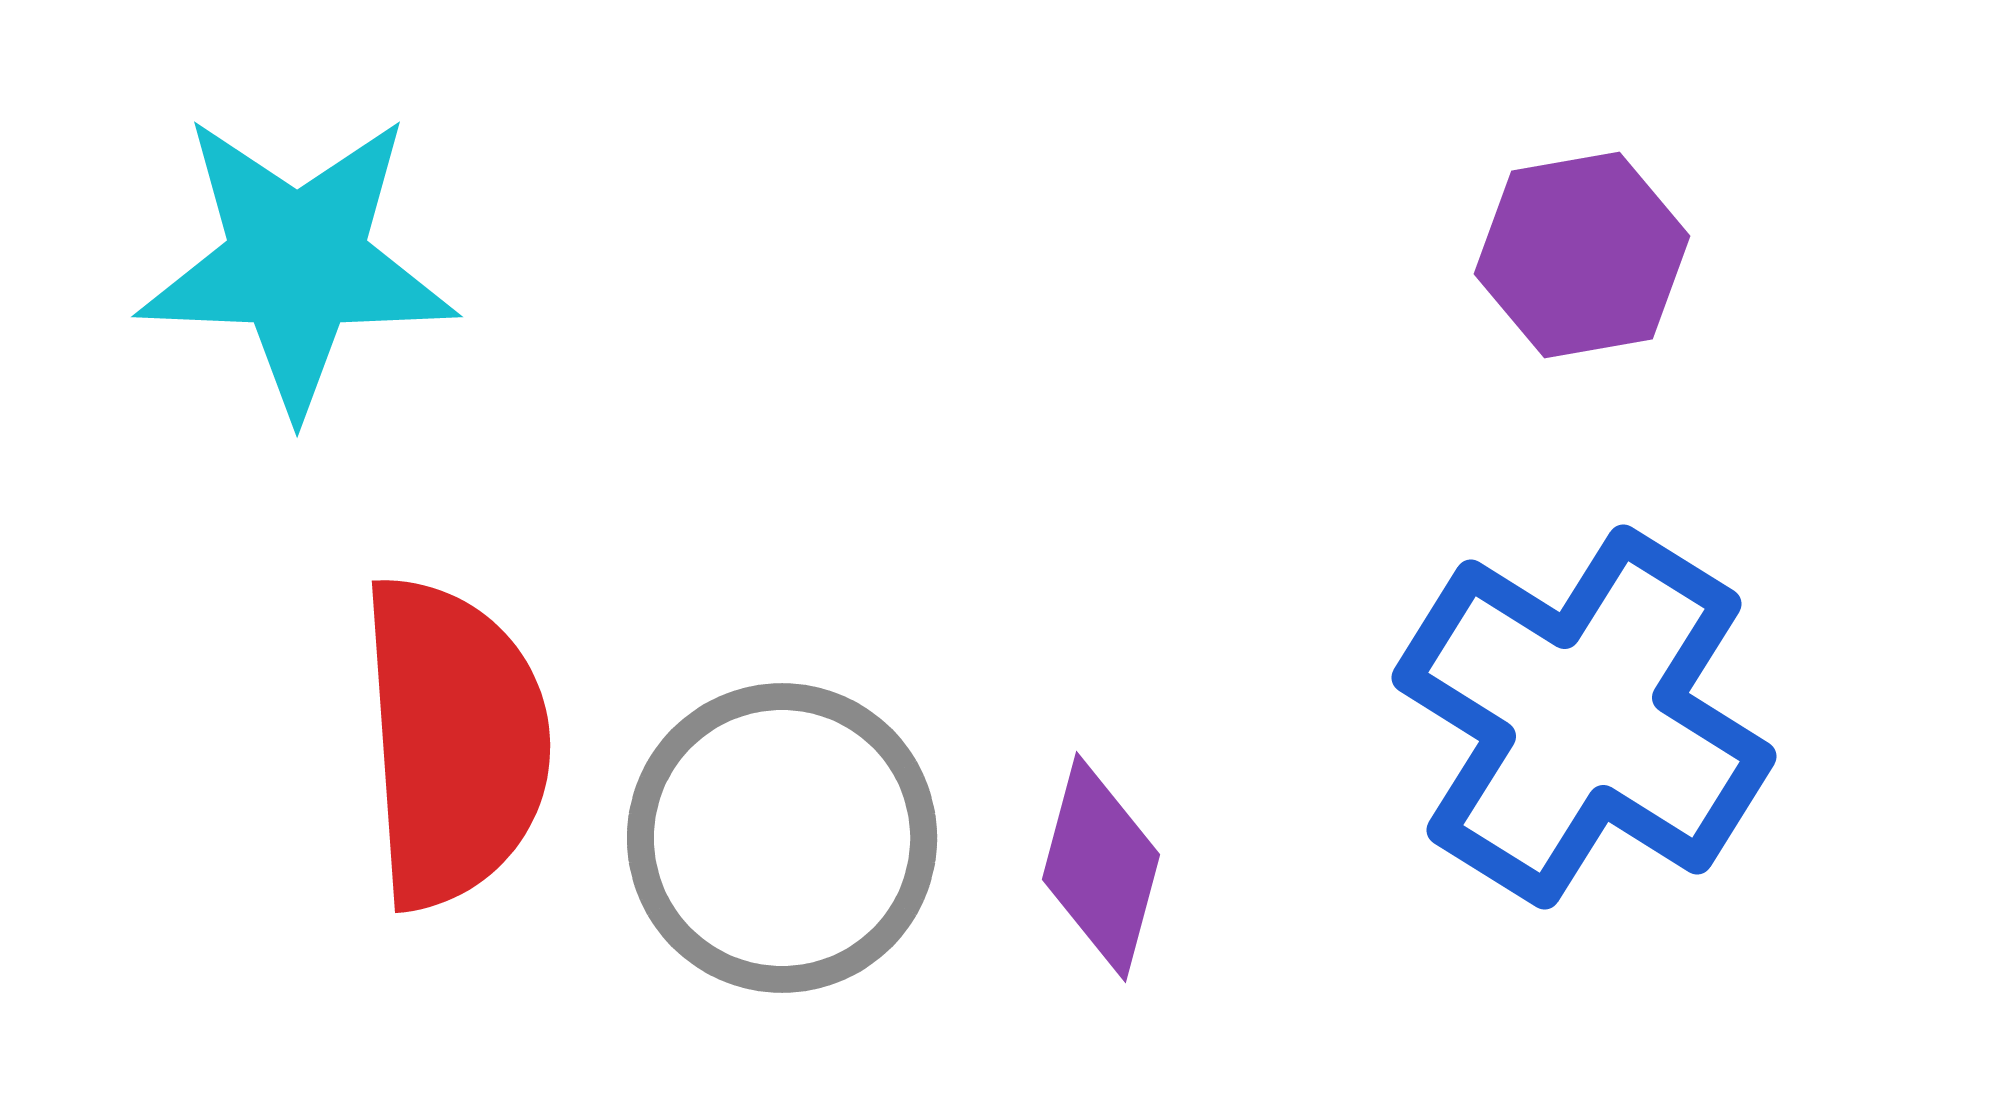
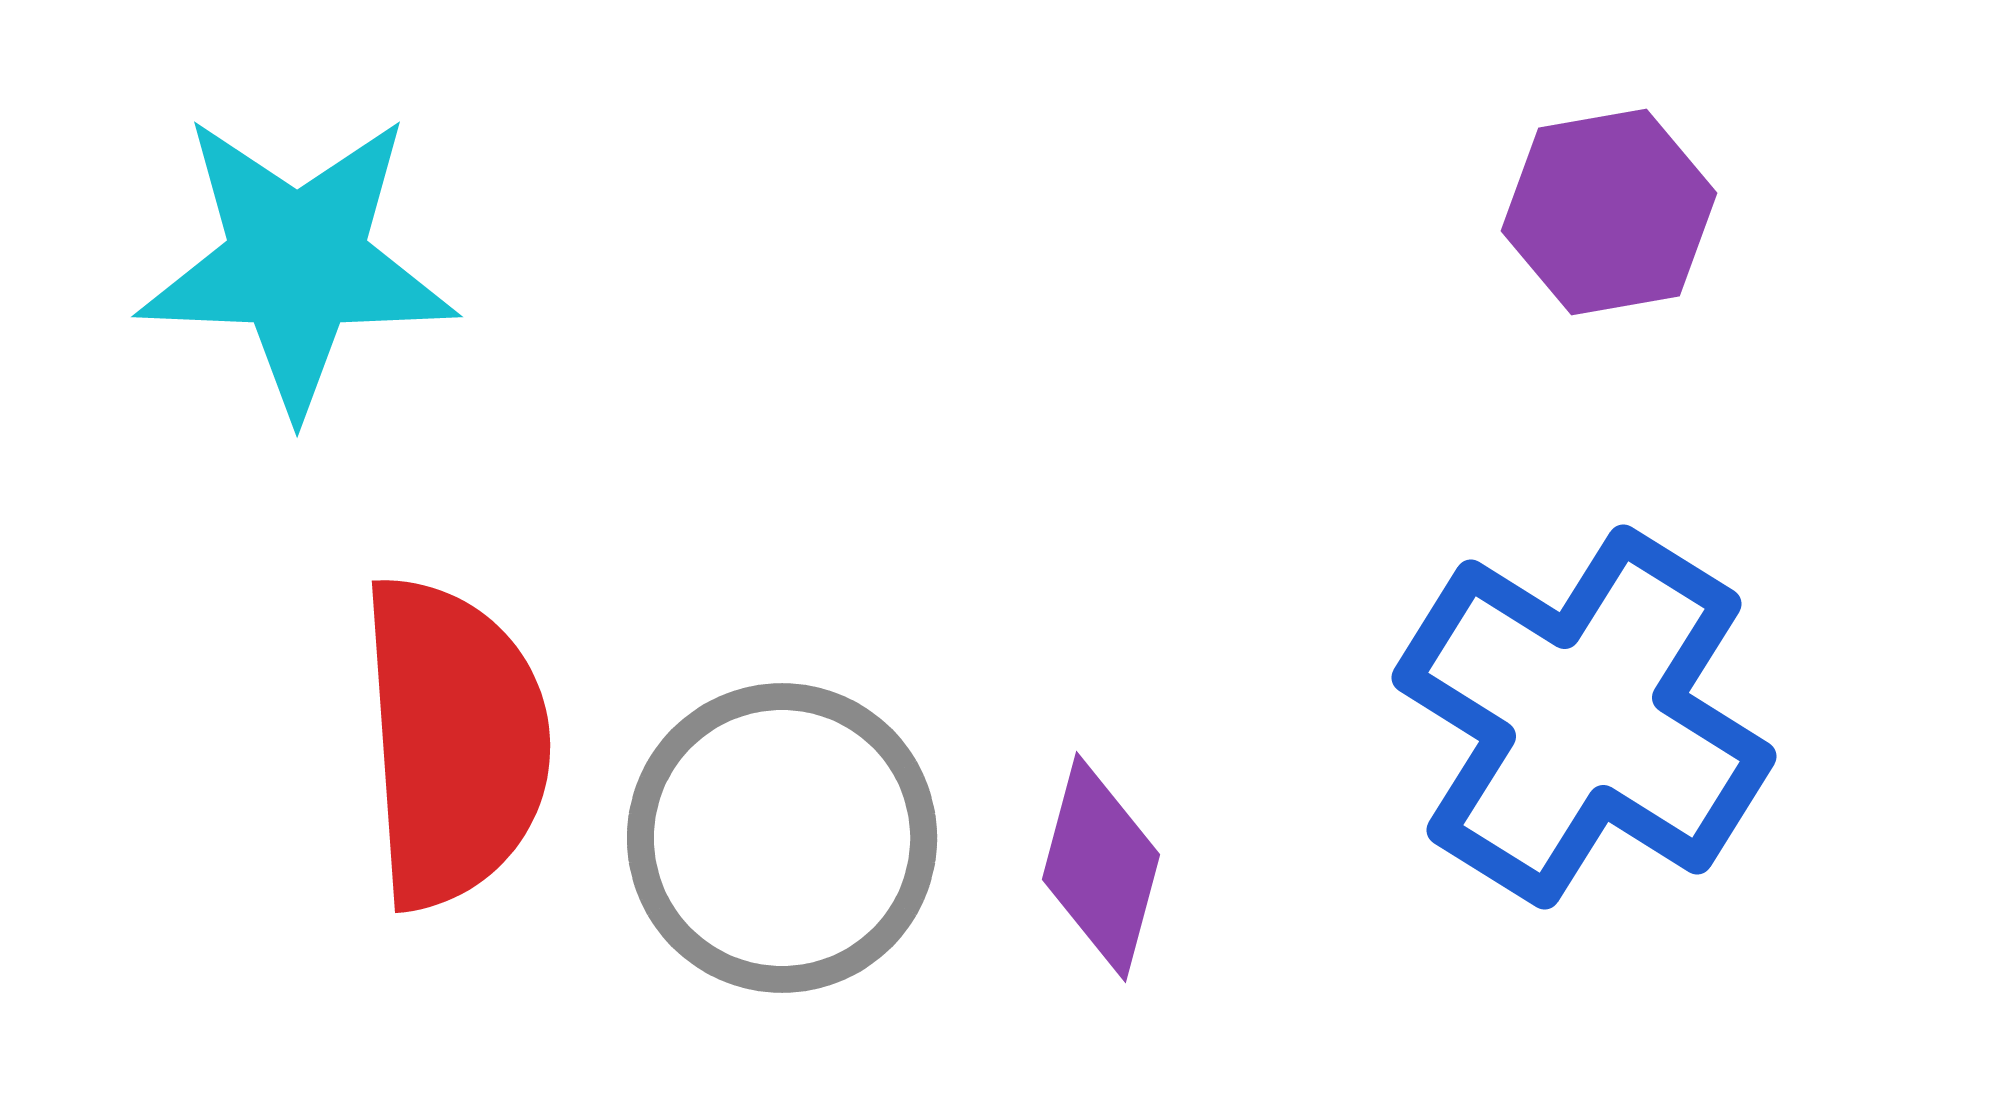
purple hexagon: moved 27 px right, 43 px up
